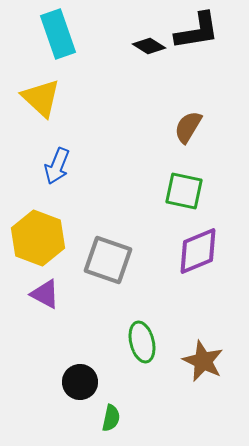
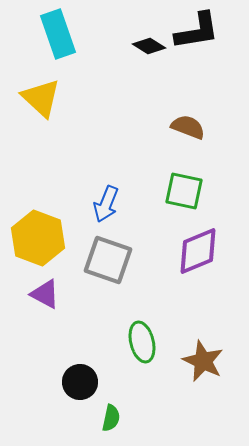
brown semicircle: rotated 80 degrees clockwise
blue arrow: moved 49 px right, 38 px down
